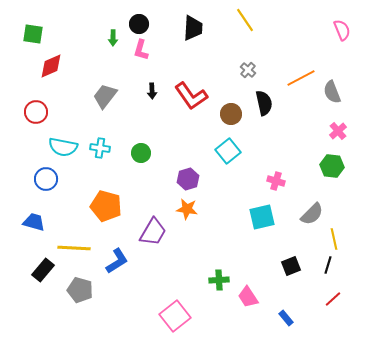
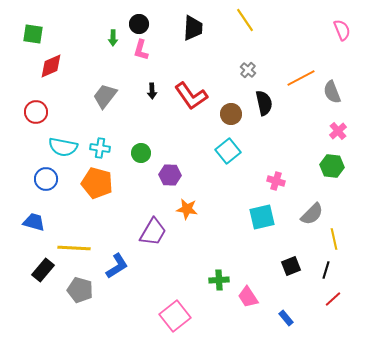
purple hexagon at (188, 179): moved 18 px left, 4 px up; rotated 20 degrees clockwise
orange pentagon at (106, 206): moved 9 px left, 23 px up
blue L-shape at (117, 261): moved 5 px down
black line at (328, 265): moved 2 px left, 5 px down
